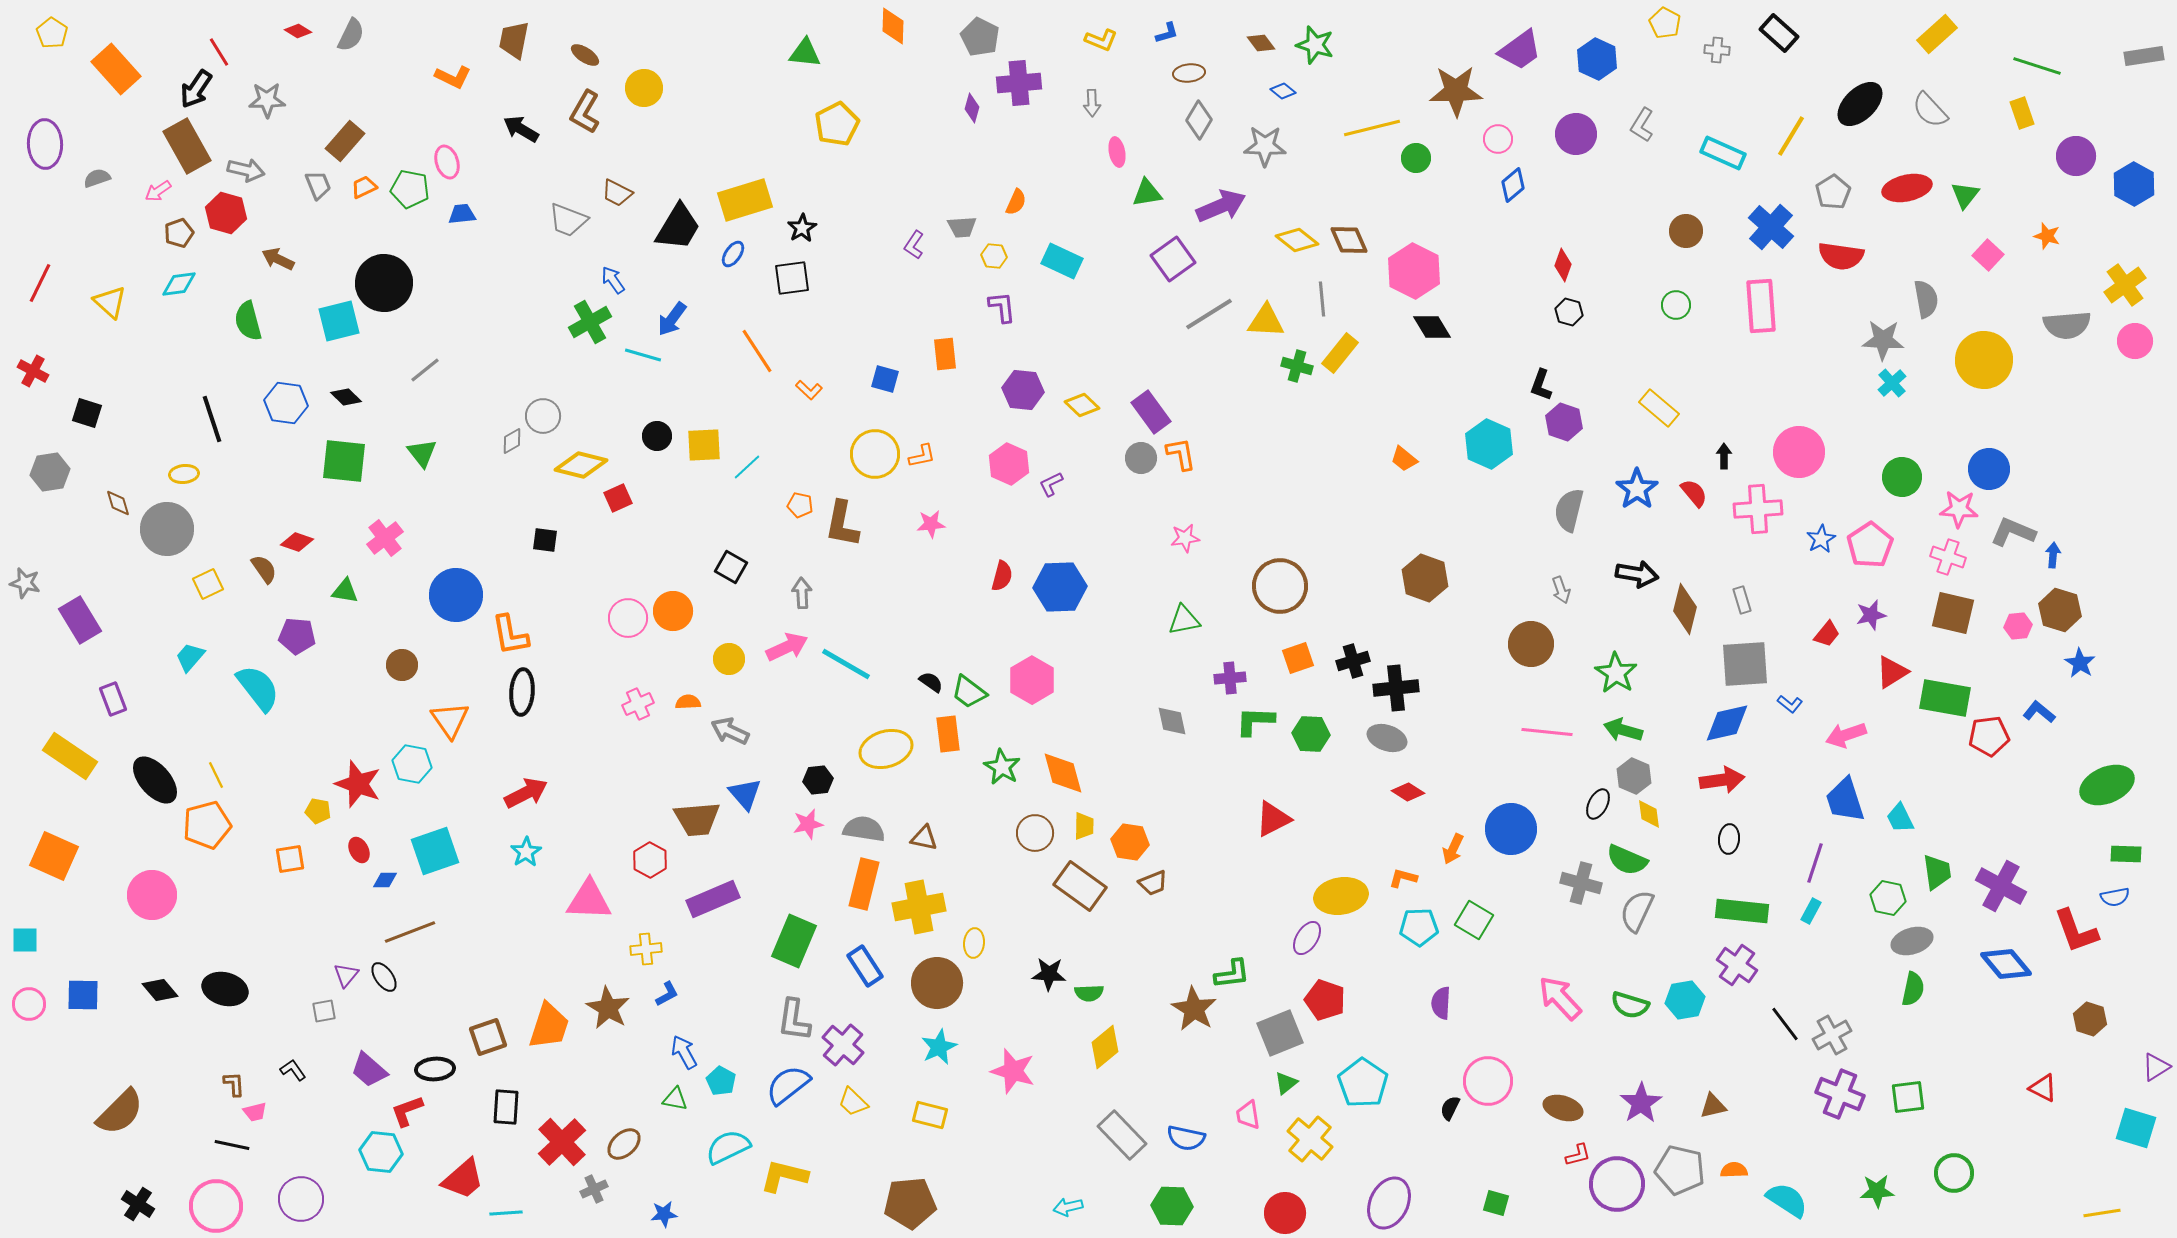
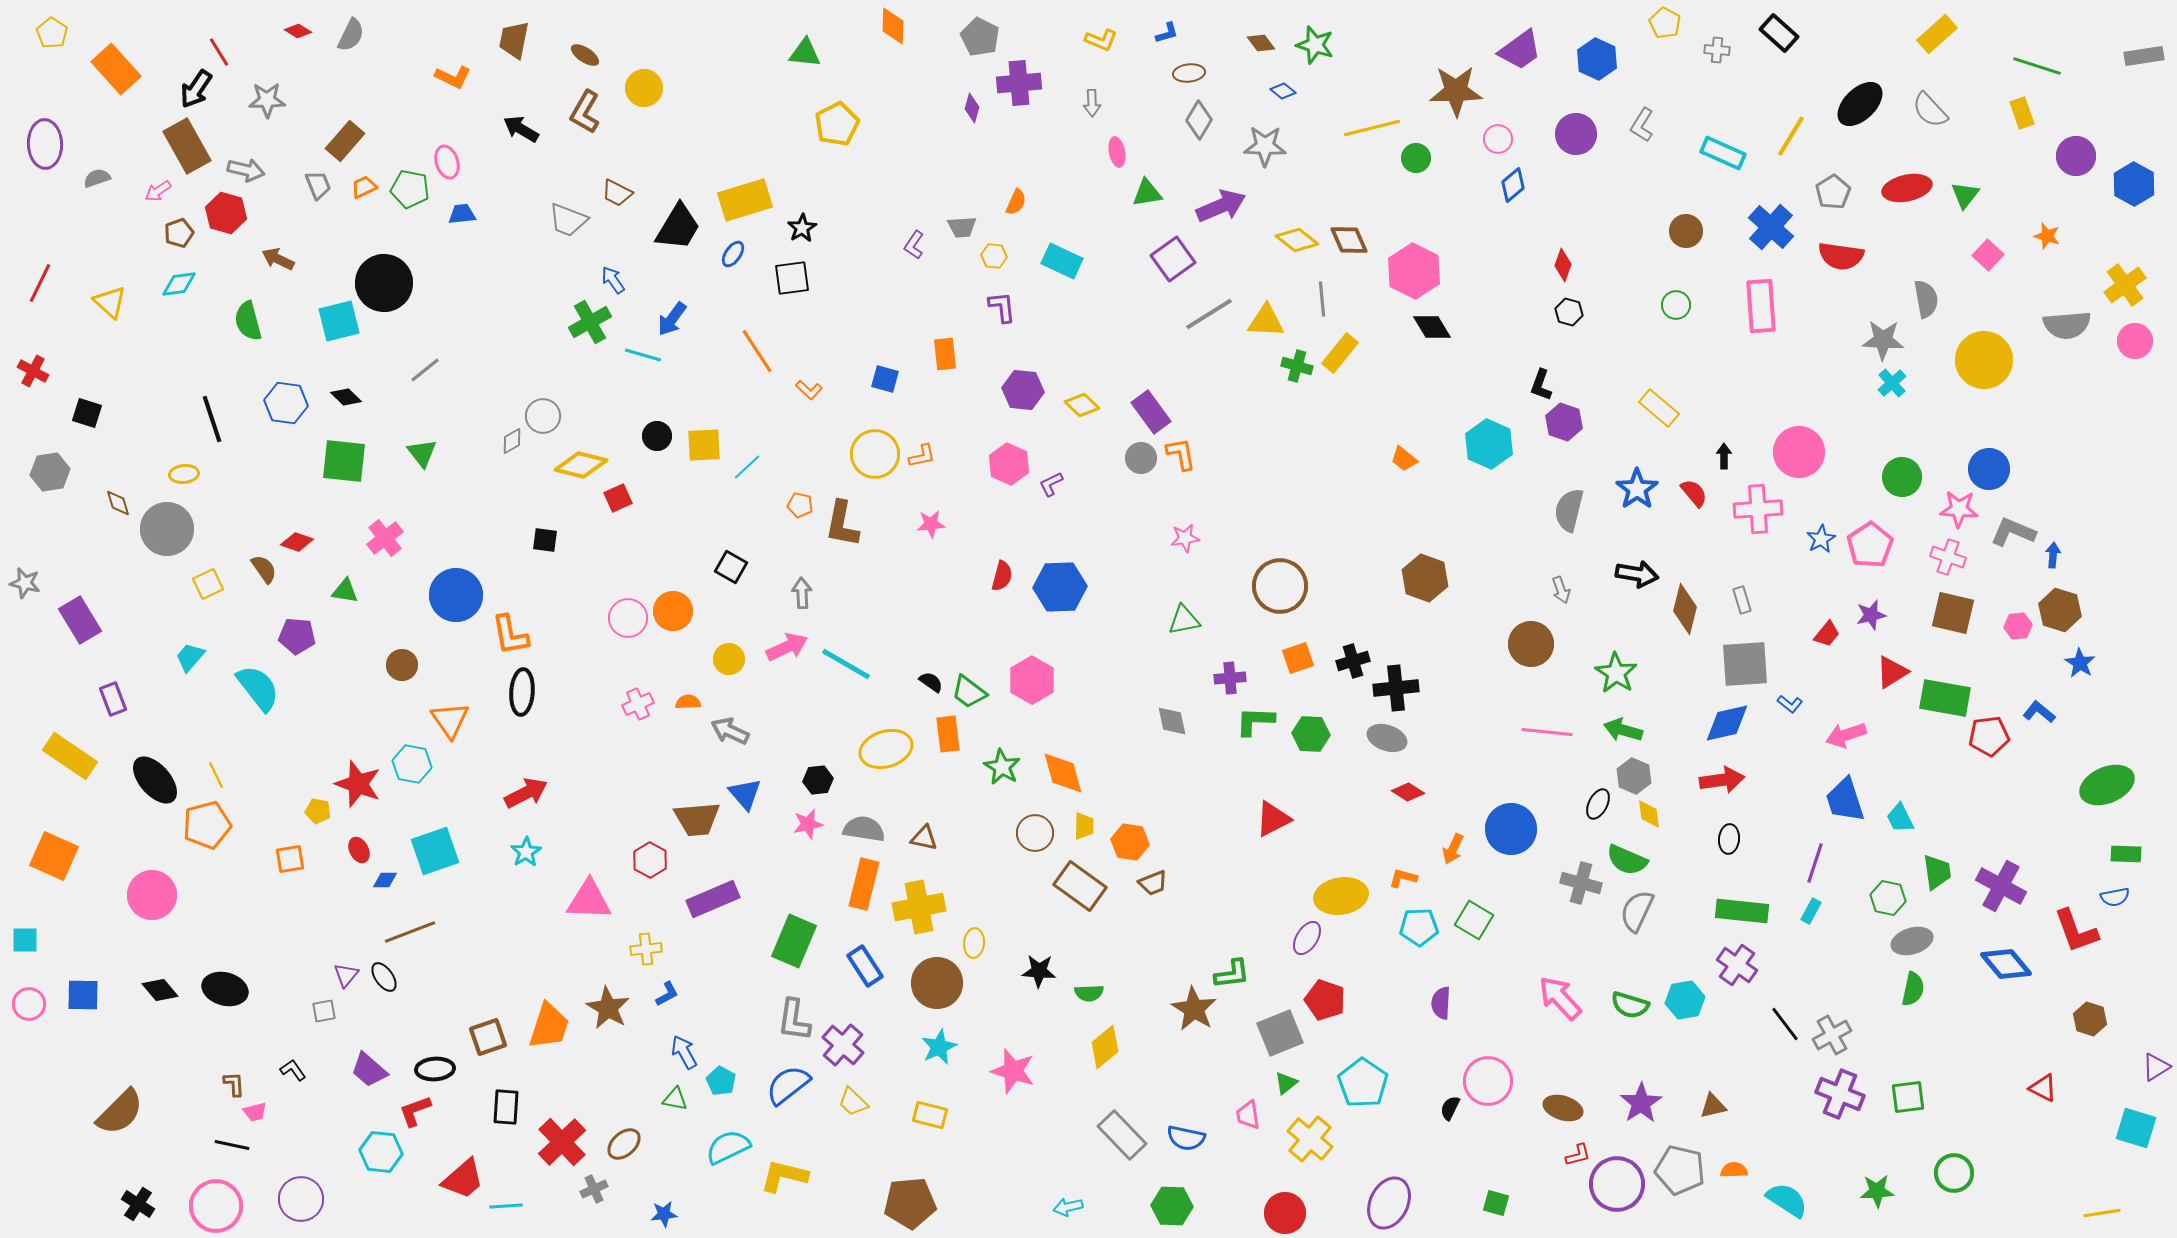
black star at (1049, 974): moved 10 px left, 3 px up
red L-shape at (407, 1111): moved 8 px right
cyan line at (506, 1213): moved 7 px up
